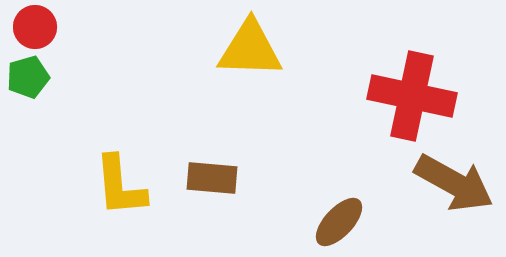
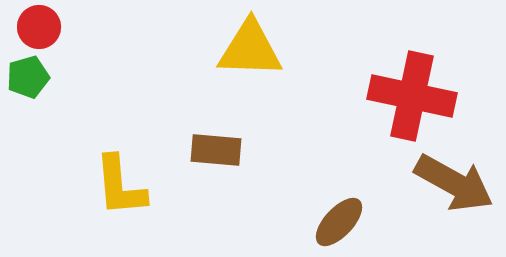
red circle: moved 4 px right
brown rectangle: moved 4 px right, 28 px up
